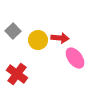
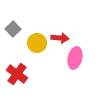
gray square: moved 2 px up
yellow circle: moved 1 px left, 3 px down
pink ellipse: rotated 50 degrees clockwise
